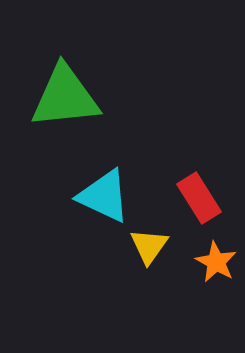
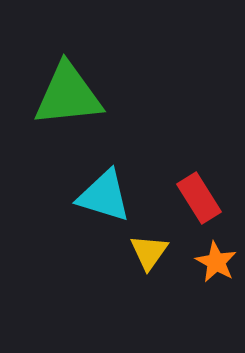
green triangle: moved 3 px right, 2 px up
cyan triangle: rotated 8 degrees counterclockwise
yellow triangle: moved 6 px down
